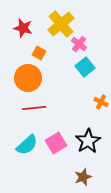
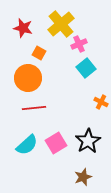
pink cross: rotated 28 degrees clockwise
cyan square: moved 1 px right, 1 px down
